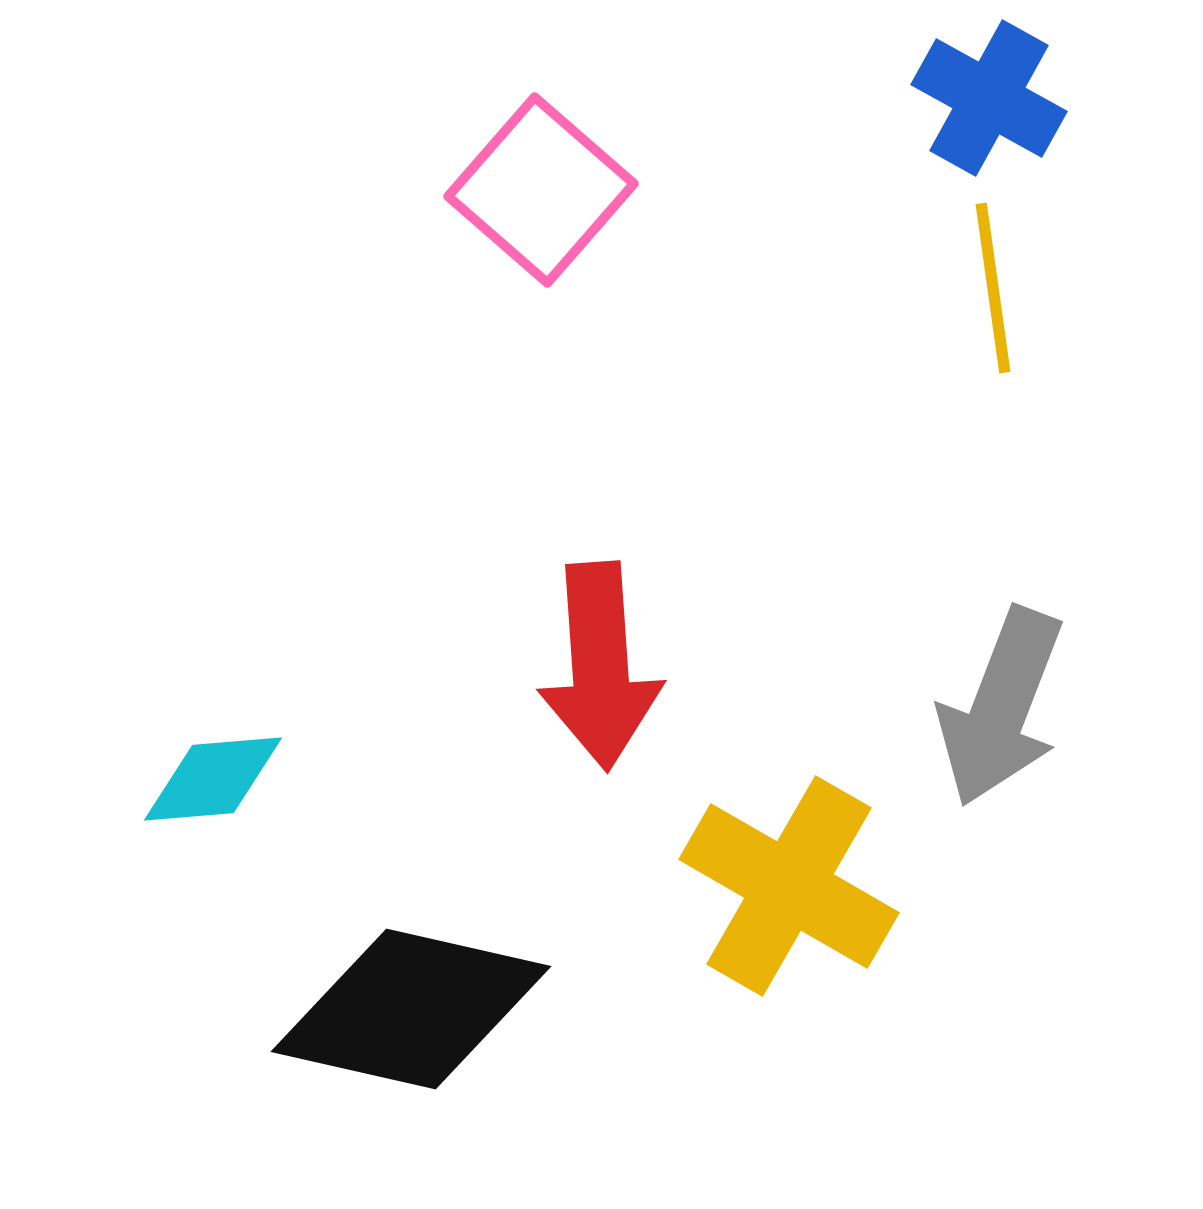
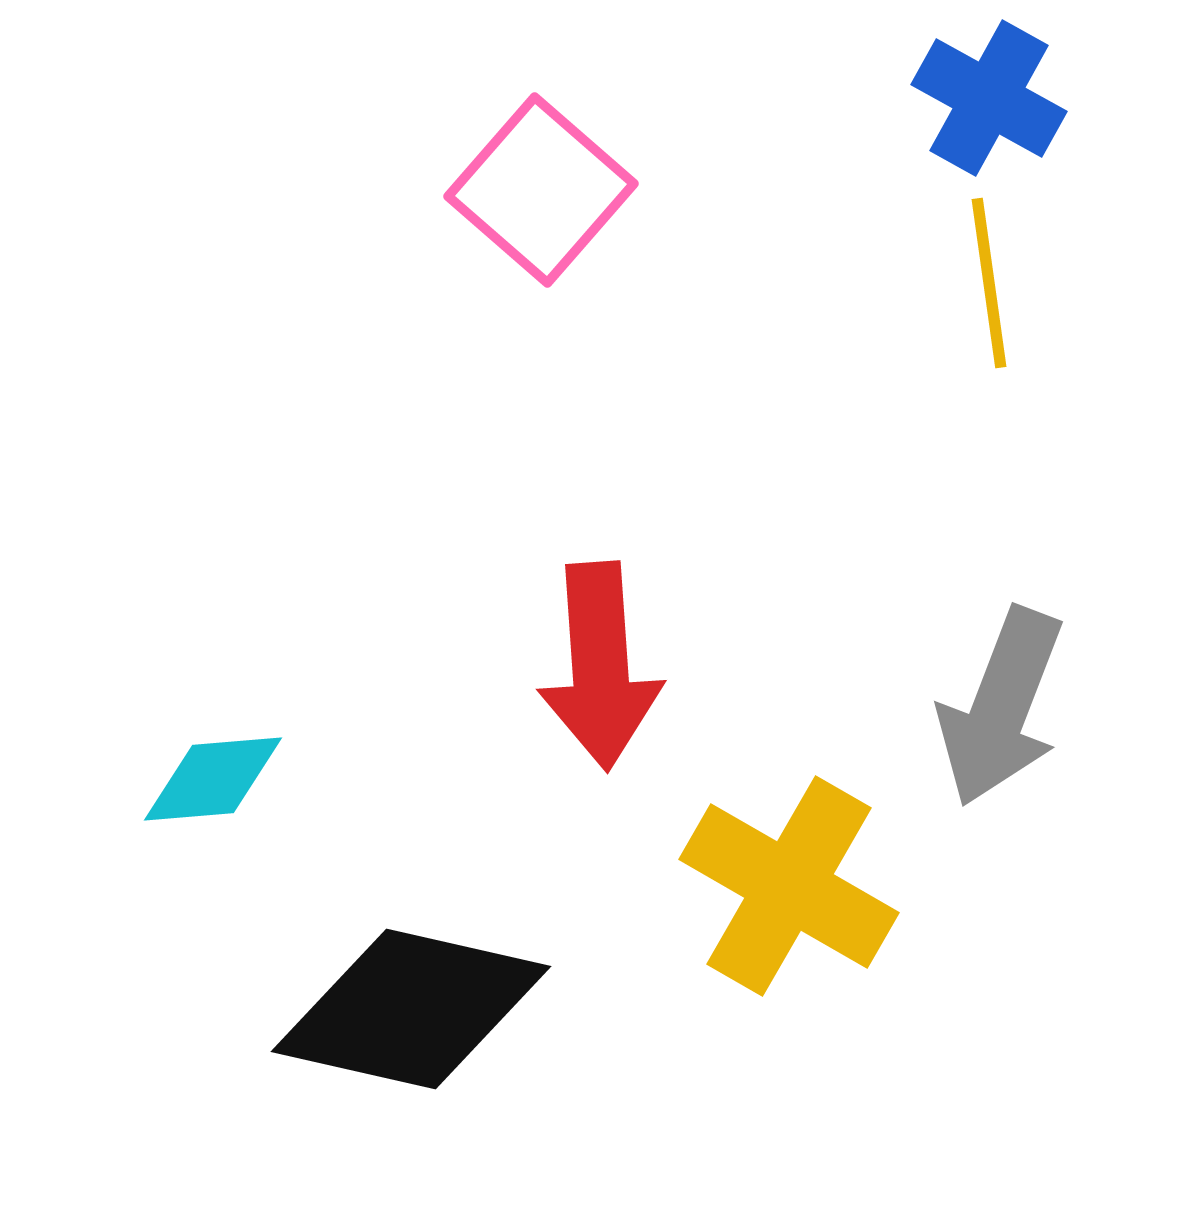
yellow line: moved 4 px left, 5 px up
